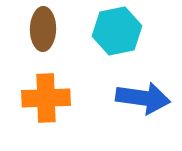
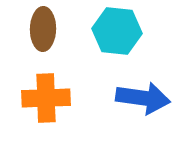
cyan hexagon: rotated 18 degrees clockwise
